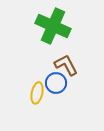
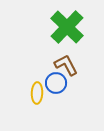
green cross: moved 14 px right, 1 px down; rotated 20 degrees clockwise
yellow ellipse: rotated 10 degrees counterclockwise
